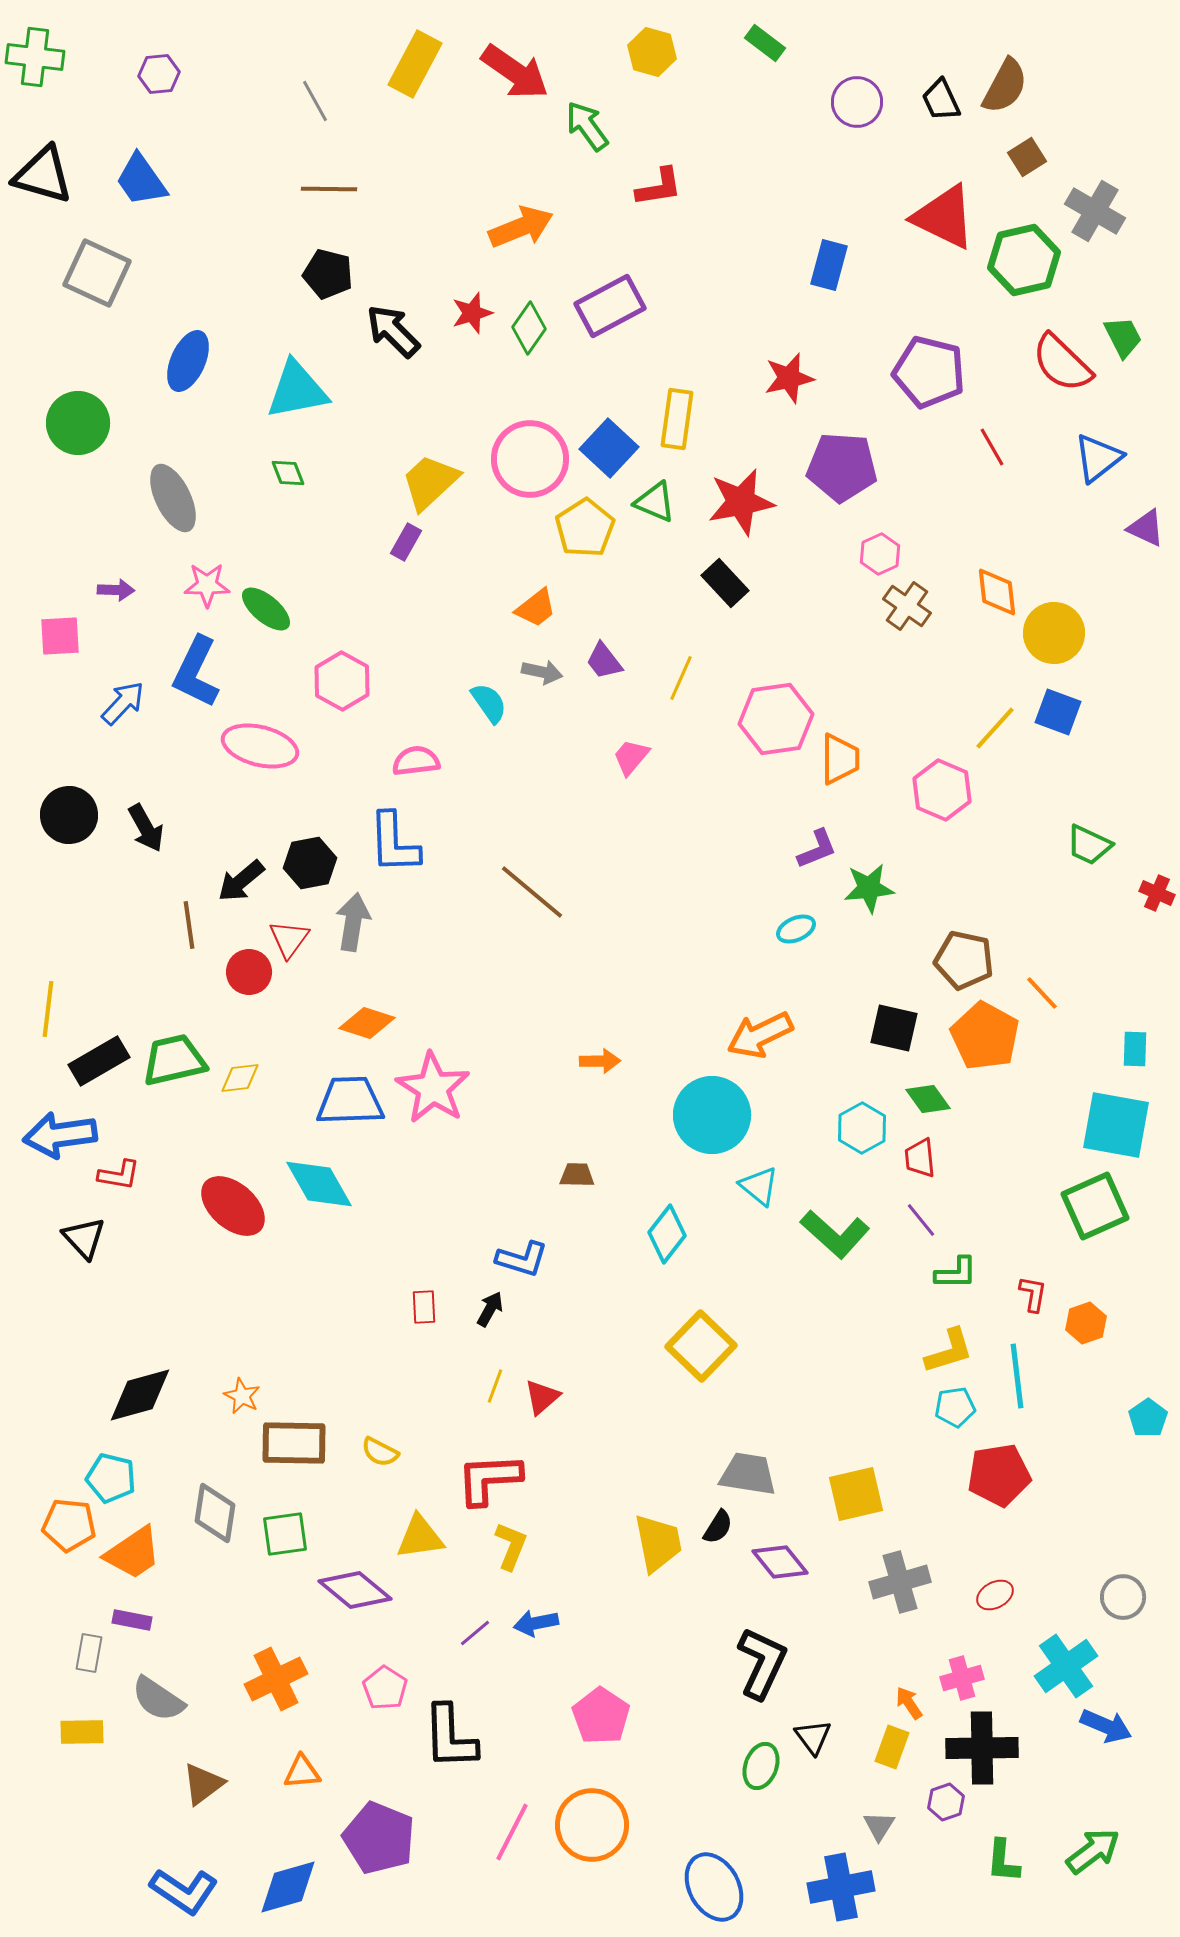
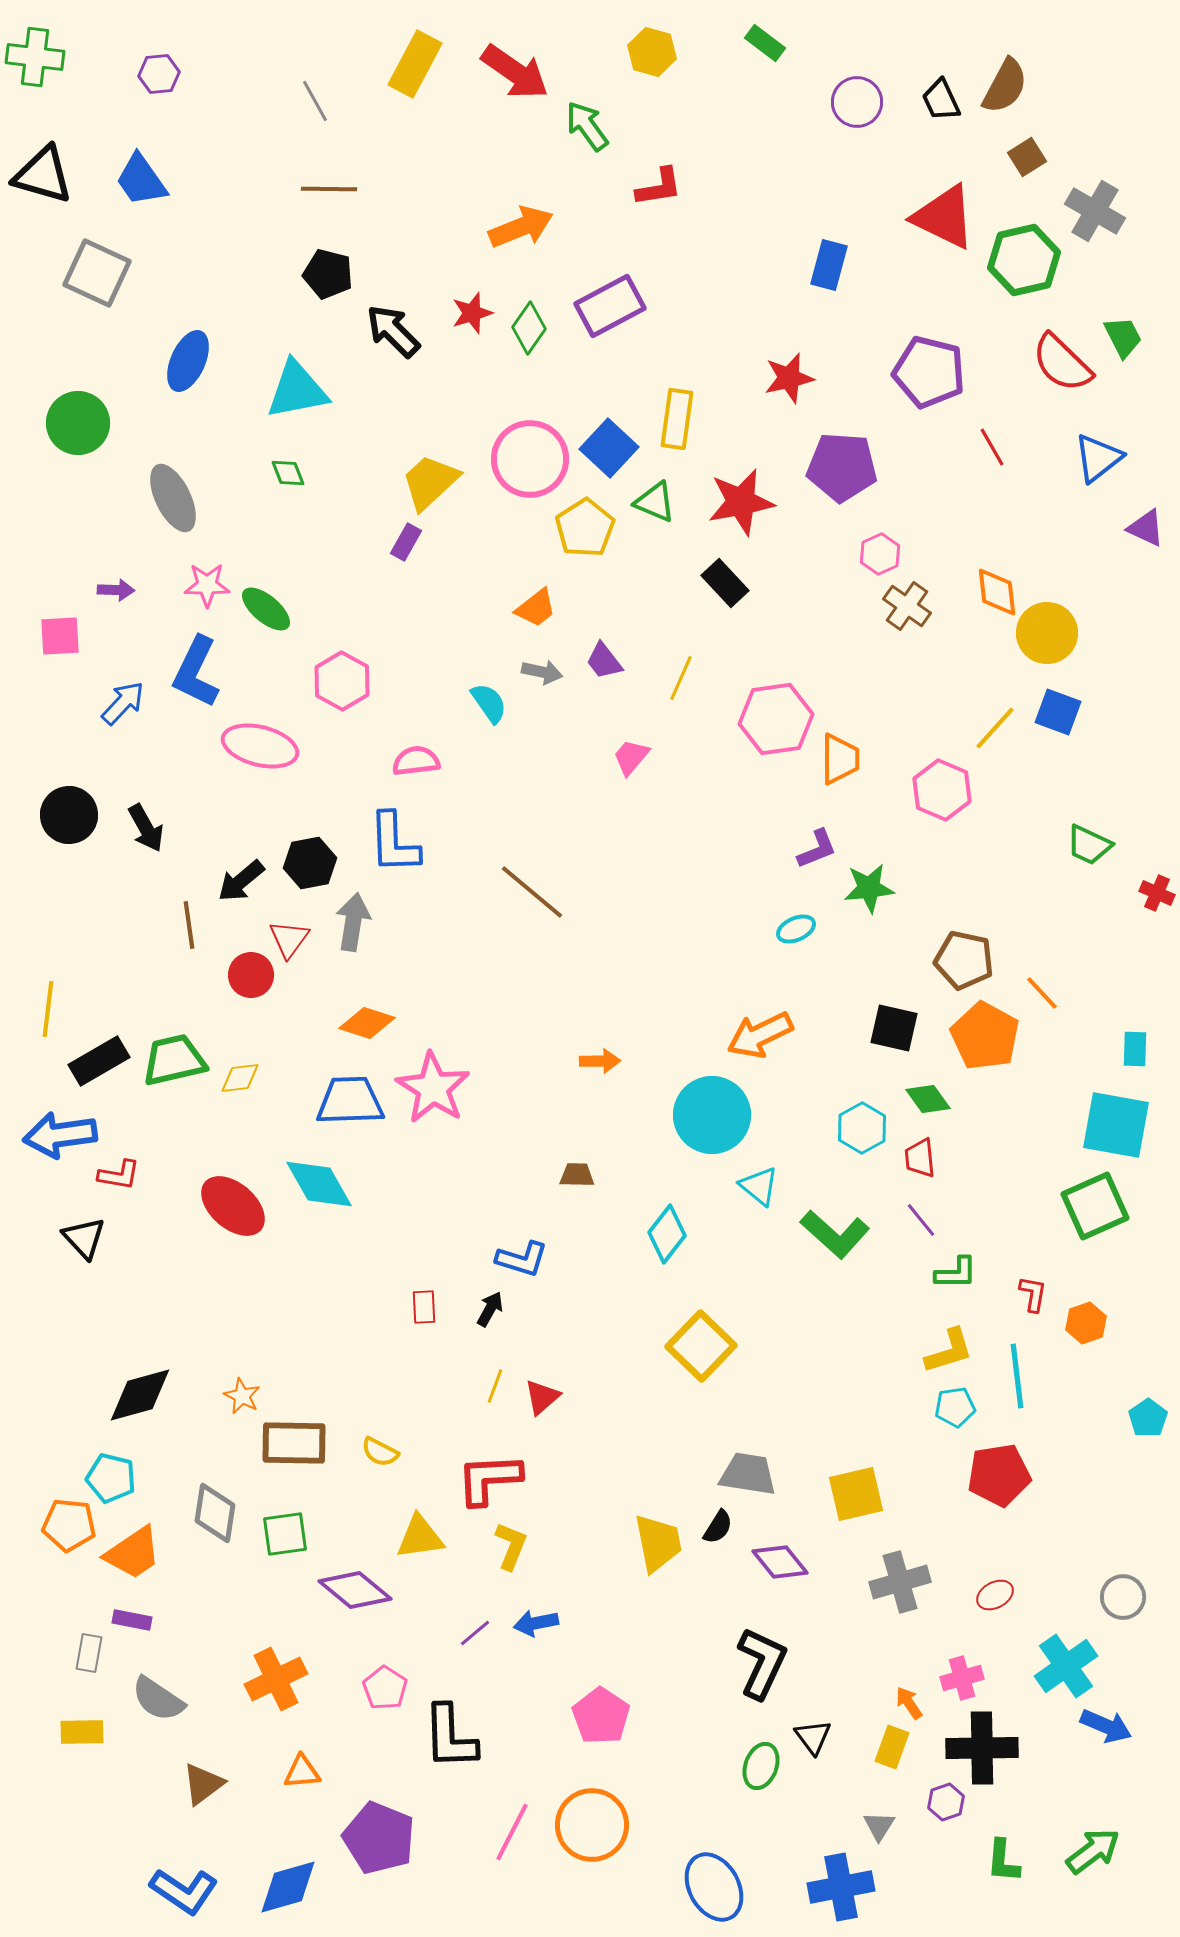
yellow circle at (1054, 633): moved 7 px left
red circle at (249, 972): moved 2 px right, 3 px down
